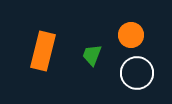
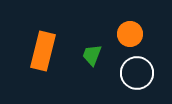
orange circle: moved 1 px left, 1 px up
